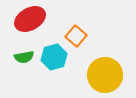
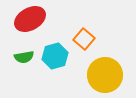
orange square: moved 8 px right, 3 px down
cyan hexagon: moved 1 px right, 1 px up
